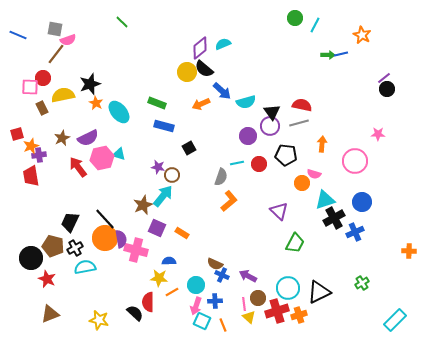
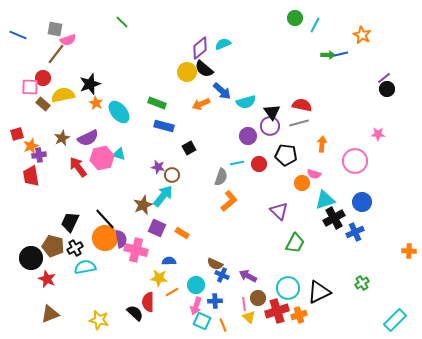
brown rectangle at (42, 108): moved 1 px right, 4 px up; rotated 24 degrees counterclockwise
